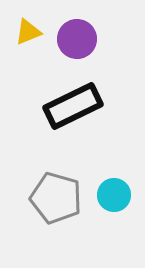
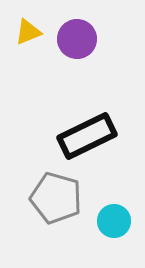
black rectangle: moved 14 px right, 30 px down
cyan circle: moved 26 px down
